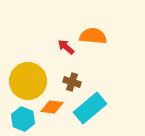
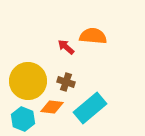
brown cross: moved 6 px left
